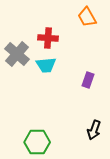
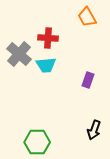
gray cross: moved 2 px right
